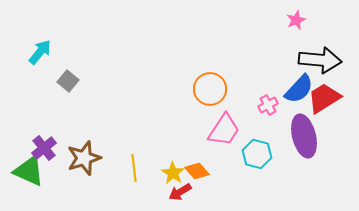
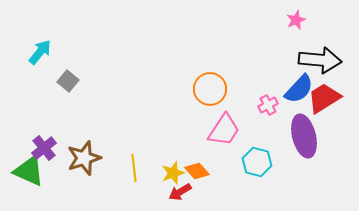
cyan hexagon: moved 8 px down
yellow star: rotated 20 degrees clockwise
